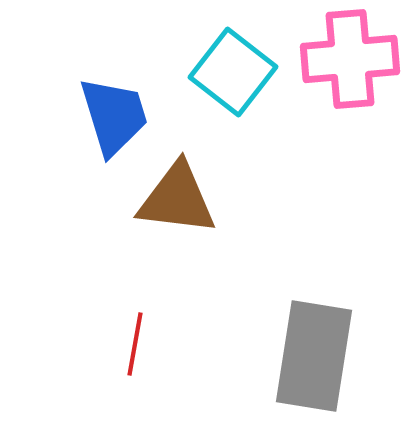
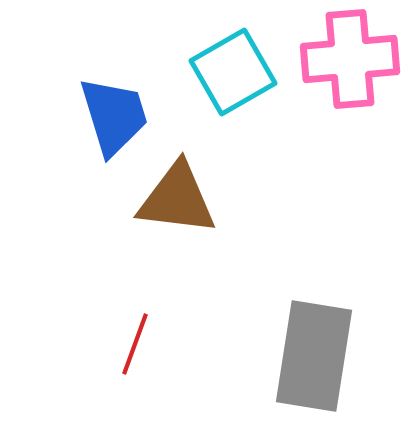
cyan square: rotated 22 degrees clockwise
red line: rotated 10 degrees clockwise
